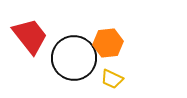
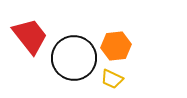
orange hexagon: moved 8 px right, 3 px down
